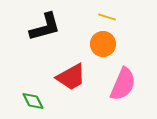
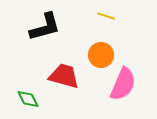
yellow line: moved 1 px left, 1 px up
orange circle: moved 2 px left, 11 px down
red trapezoid: moved 7 px left, 1 px up; rotated 136 degrees counterclockwise
green diamond: moved 5 px left, 2 px up
